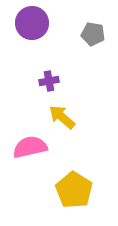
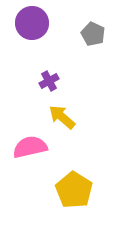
gray pentagon: rotated 15 degrees clockwise
purple cross: rotated 18 degrees counterclockwise
